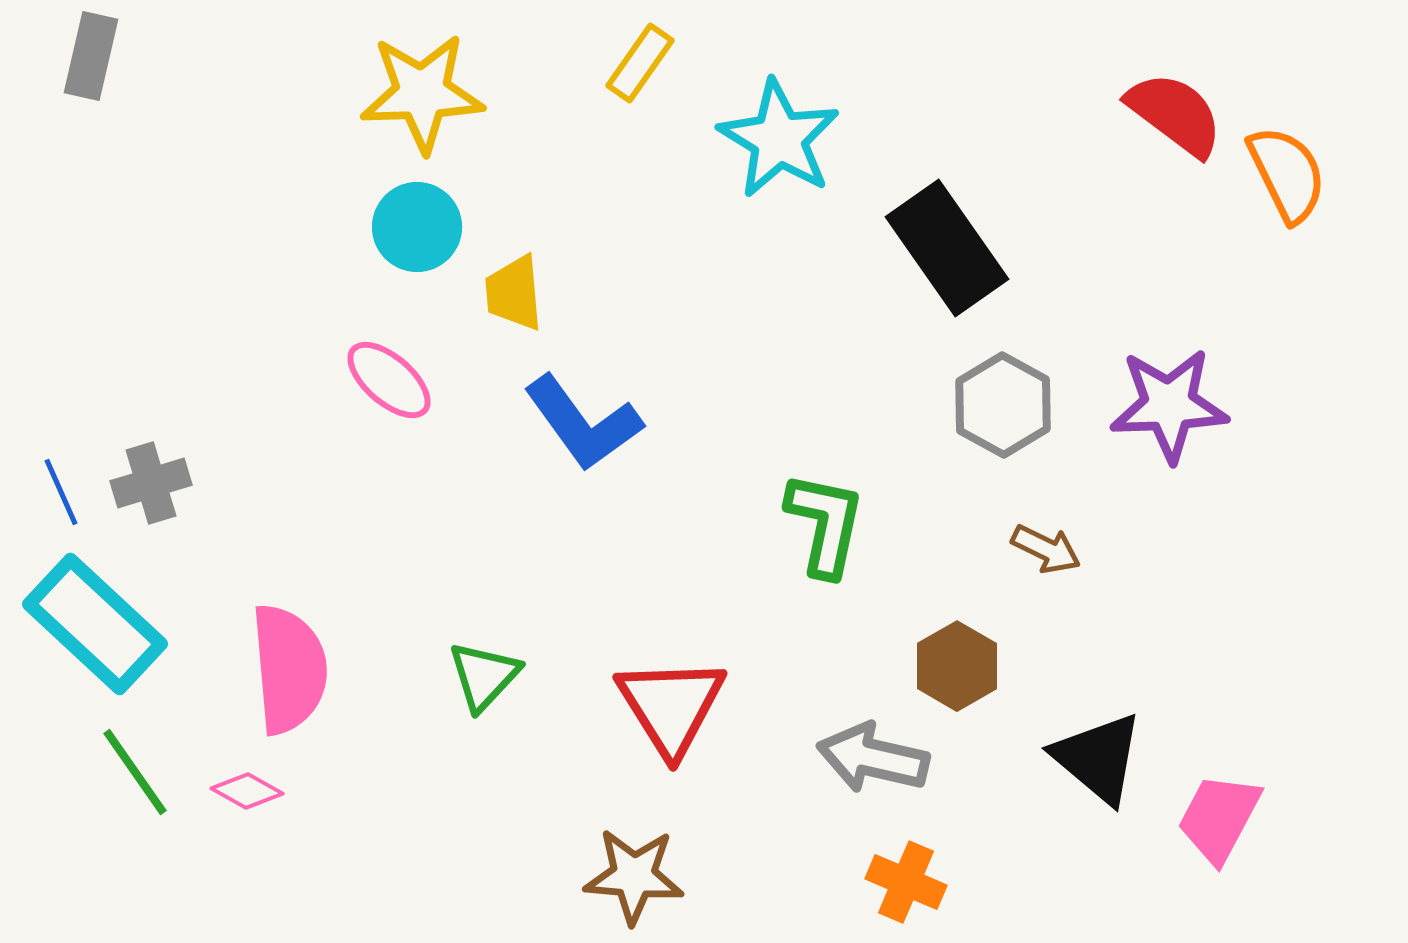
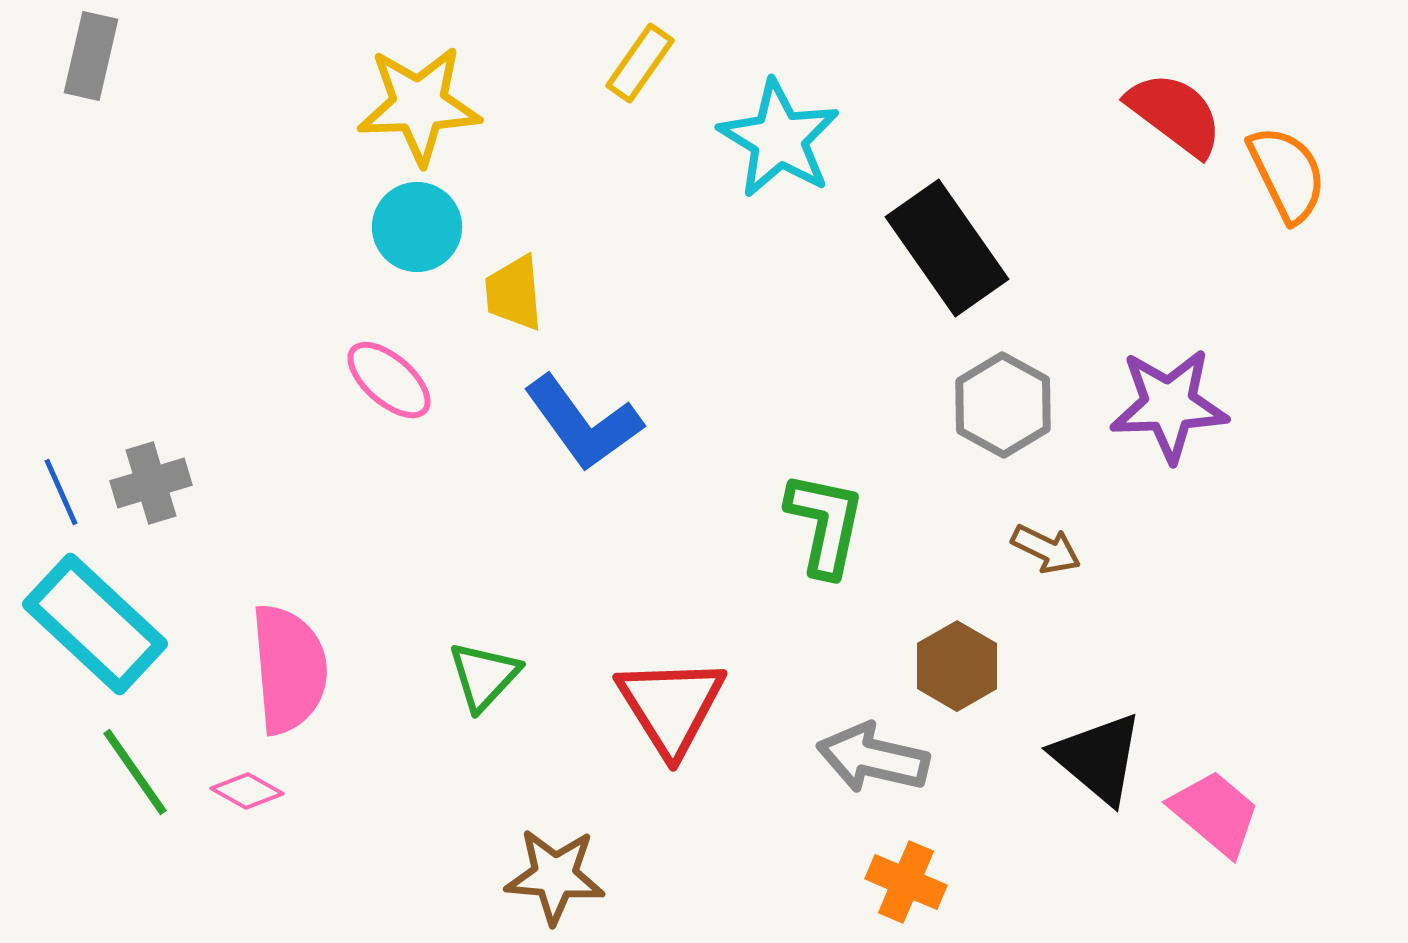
yellow star: moved 3 px left, 12 px down
pink trapezoid: moved 4 px left, 5 px up; rotated 102 degrees clockwise
brown star: moved 79 px left
